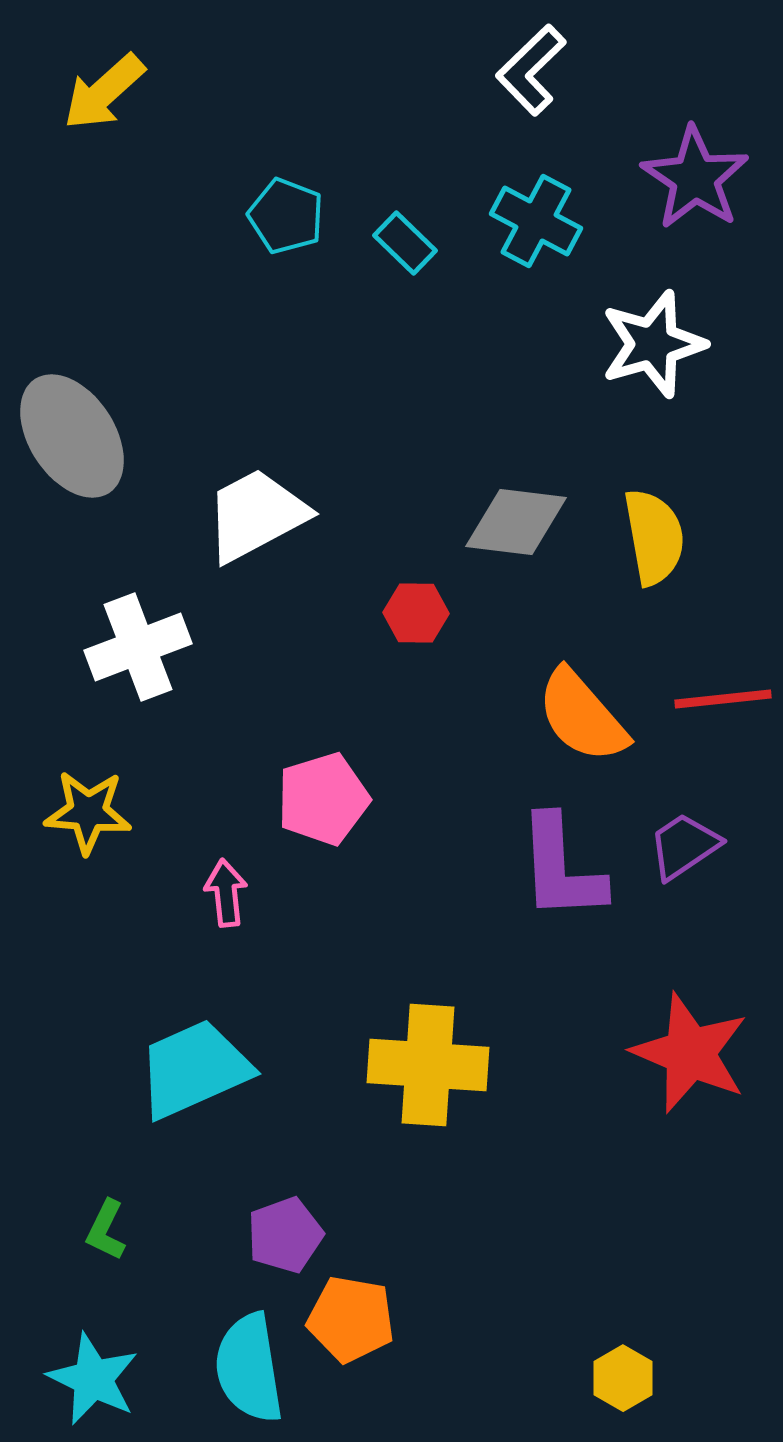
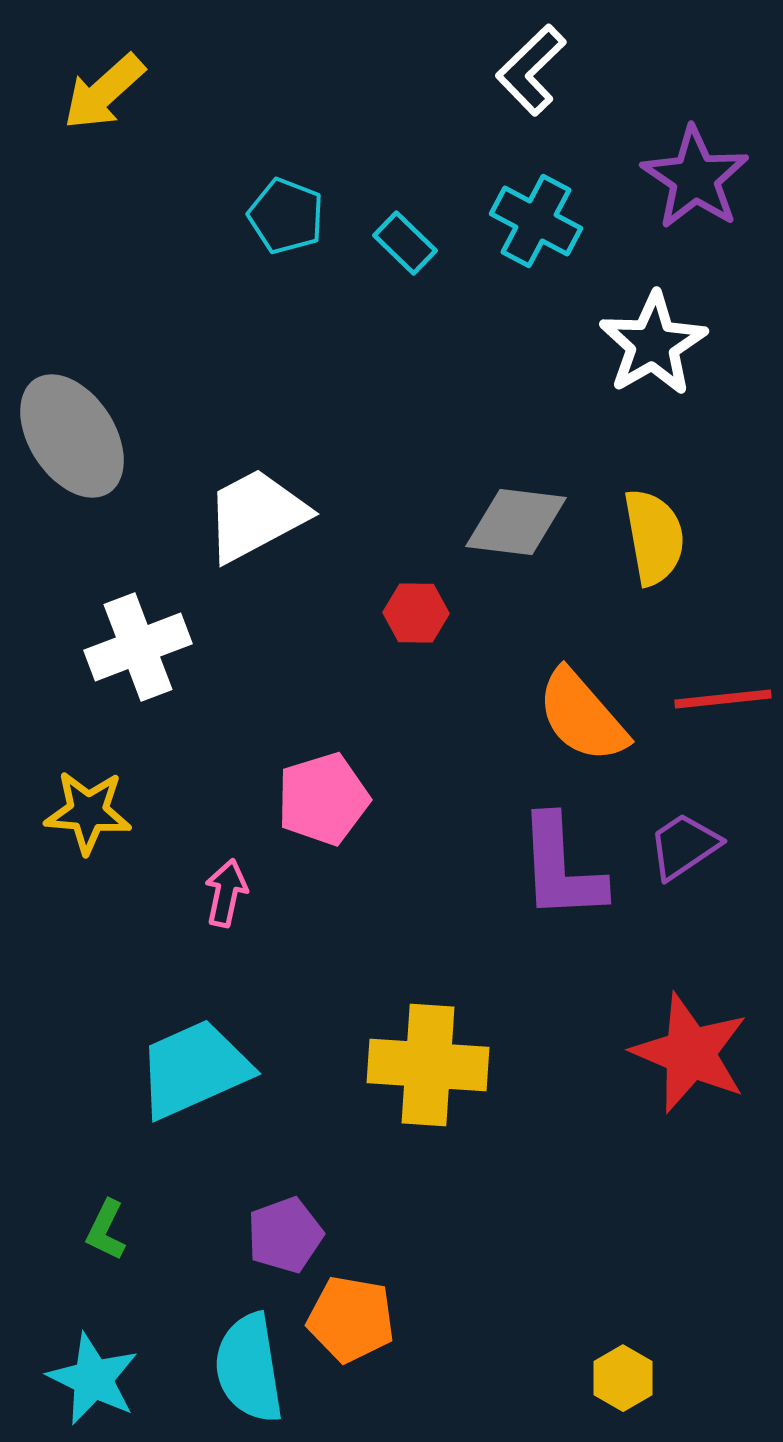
white star: rotated 14 degrees counterclockwise
pink arrow: rotated 18 degrees clockwise
